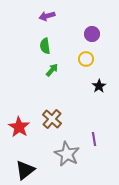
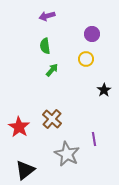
black star: moved 5 px right, 4 px down
